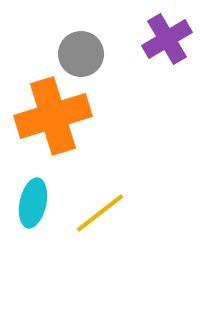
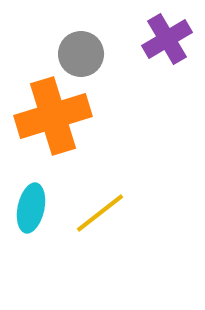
cyan ellipse: moved 2 px left, 5 px down
